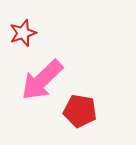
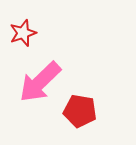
pink arrow: moved 2 px left, 2 px down
